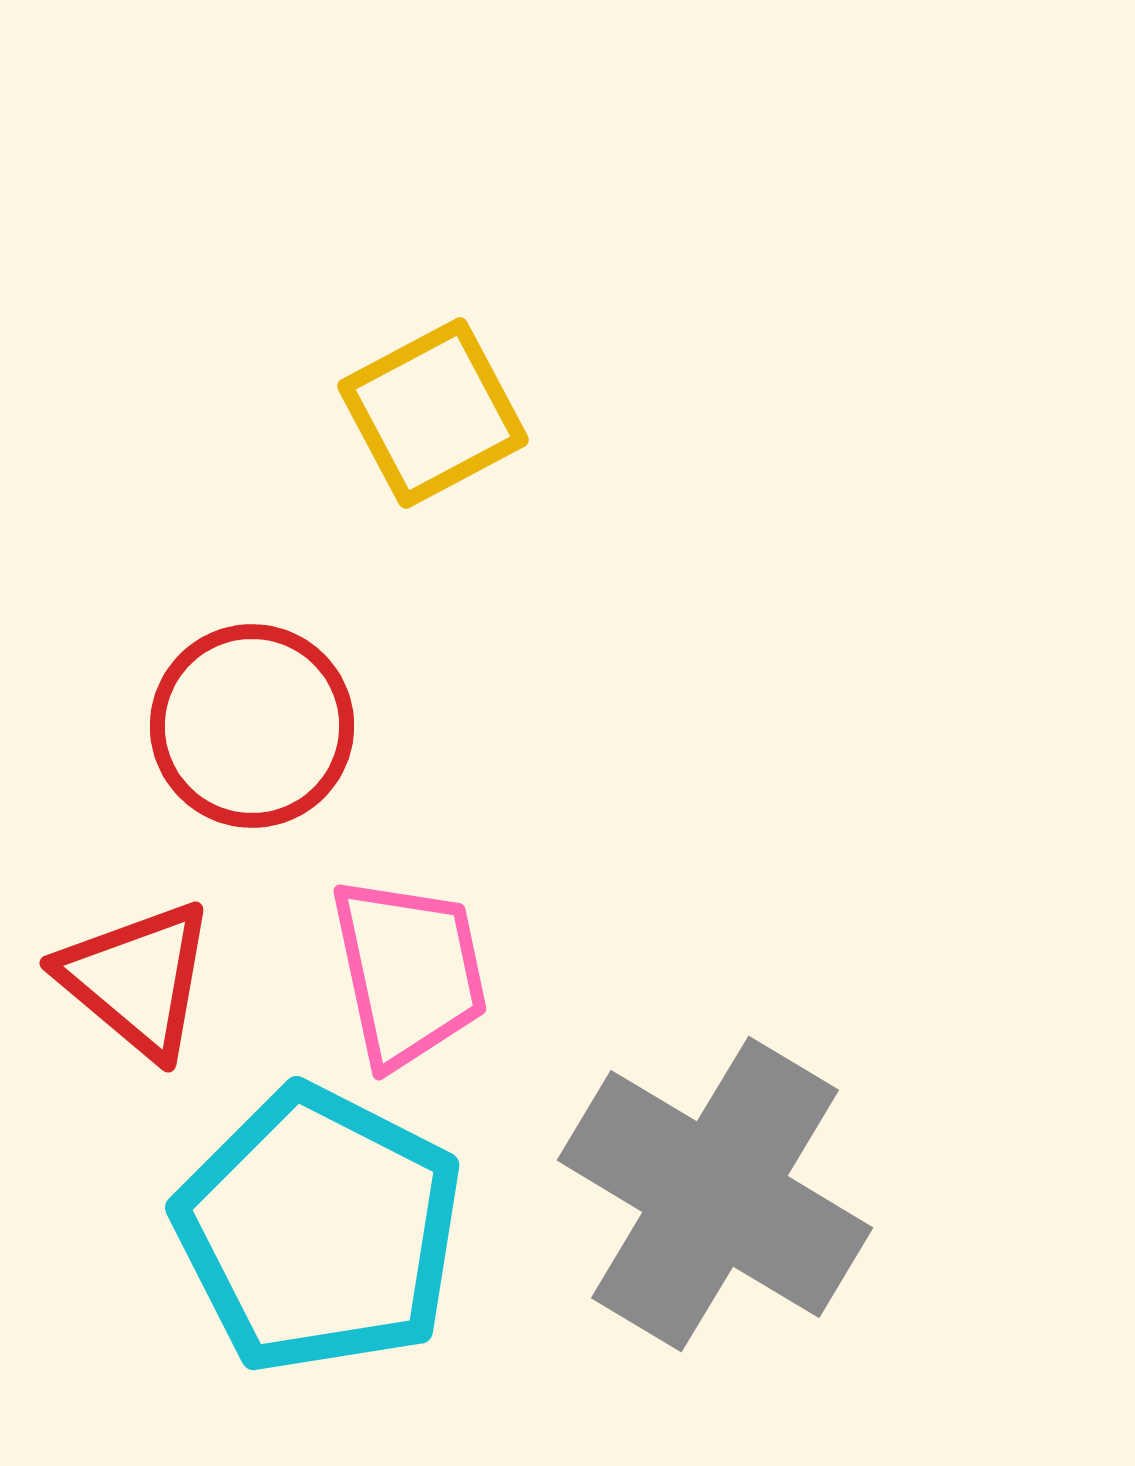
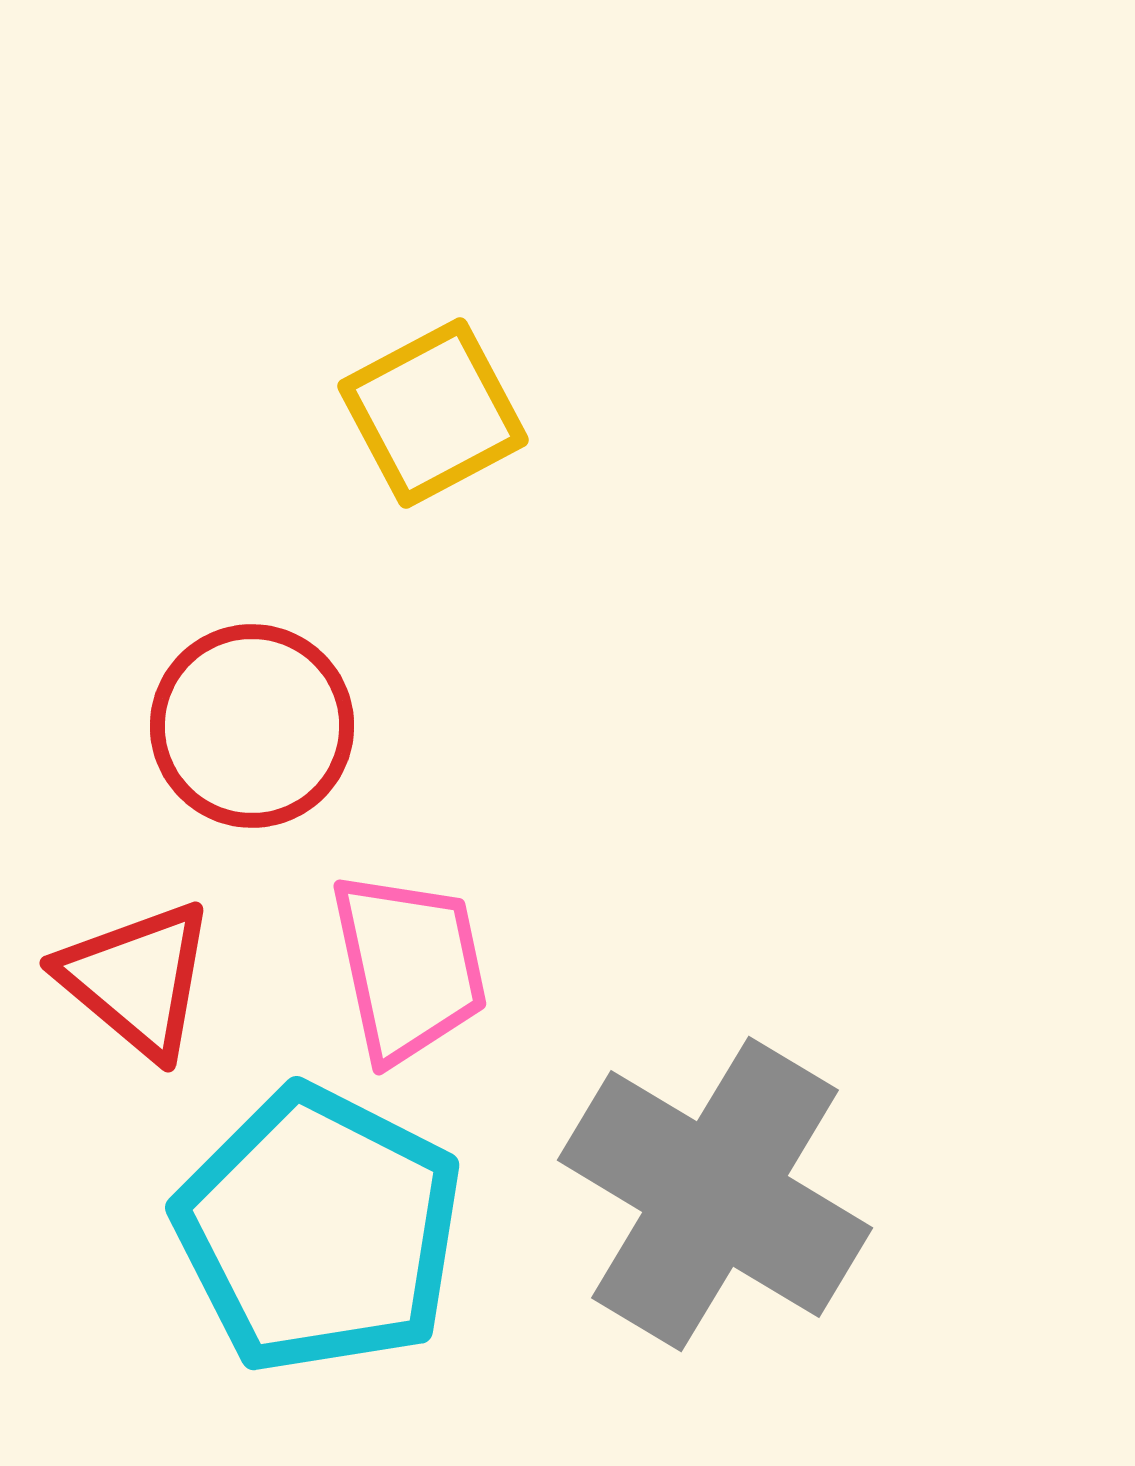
pink trapezoid: moved 5 px up
